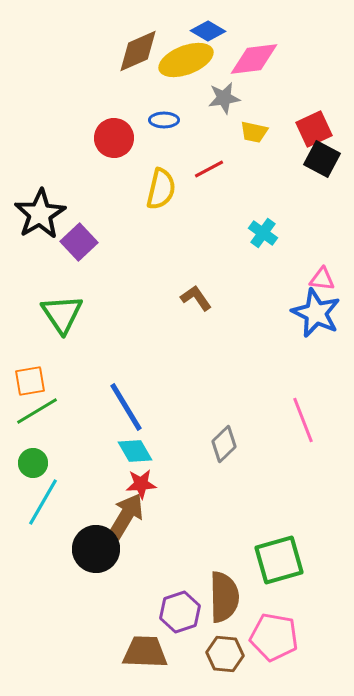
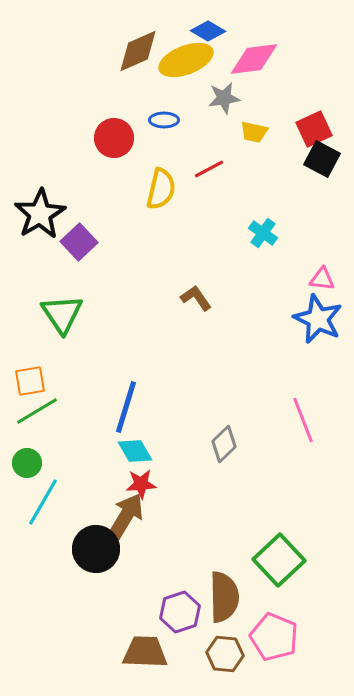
blue star: moved 2 px right, 6 px down
blue line: rotated 48 degrees clockwise
green circle: moved 6 px left
green square: rotated 27 degrees counterclockwise
pink pentagon: rotated 12 degrees clockwise
